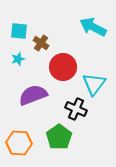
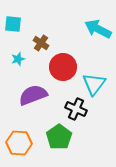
cyan arrow: moved 5 px right, 2 px down
cyan square: moved 6 px left, 7 px up
